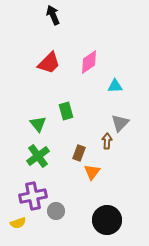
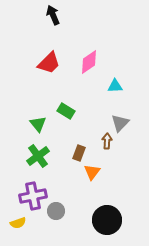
green rectangle: rotated 42 degrees counterclockwise
